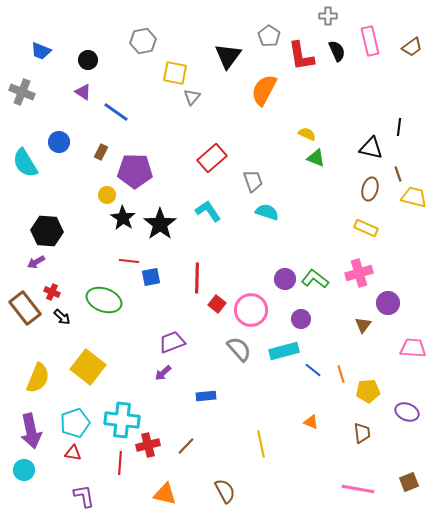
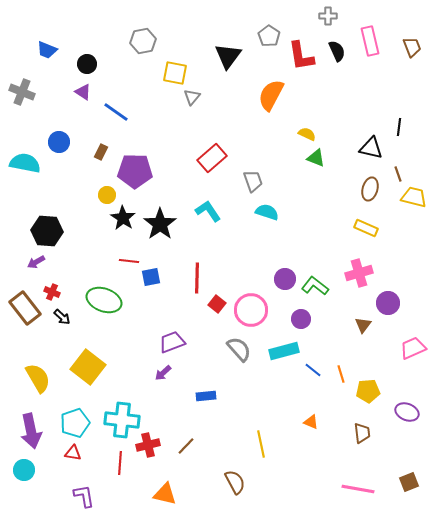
brown trapezoid at (412, 47): rotated 75 degrees counterclockwise
blue trapezoid at (41, 51): moved 6 px right, 1 px up
black circle at (88, 60): moved 1 px left, 4 px down
orange semicircle at (264, 90): moved 7 px right, 5 px down
cyan semicircle at (25, 163): rotated 132 degrees clockwise
green L-shape at (315, 279): moved 7 px down
pink trapezoid at (413, 348): rotated 28 degrees counterclockwise
yellow semicircle at (38, 378): rotated 52 degrees counterclockwise
brown semicircle at (225, 491): moved 10 px right, 9 px up
